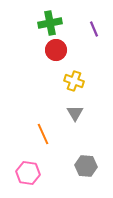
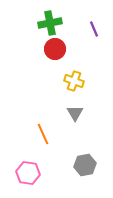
red circle: moved 1 px left, 1 px up
gray hexagon: moved 1 px left, 1 px up; rotated 15 degrees counterclockwise
